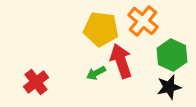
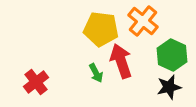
green arrow: rotated 90 degrees counterclockwise
